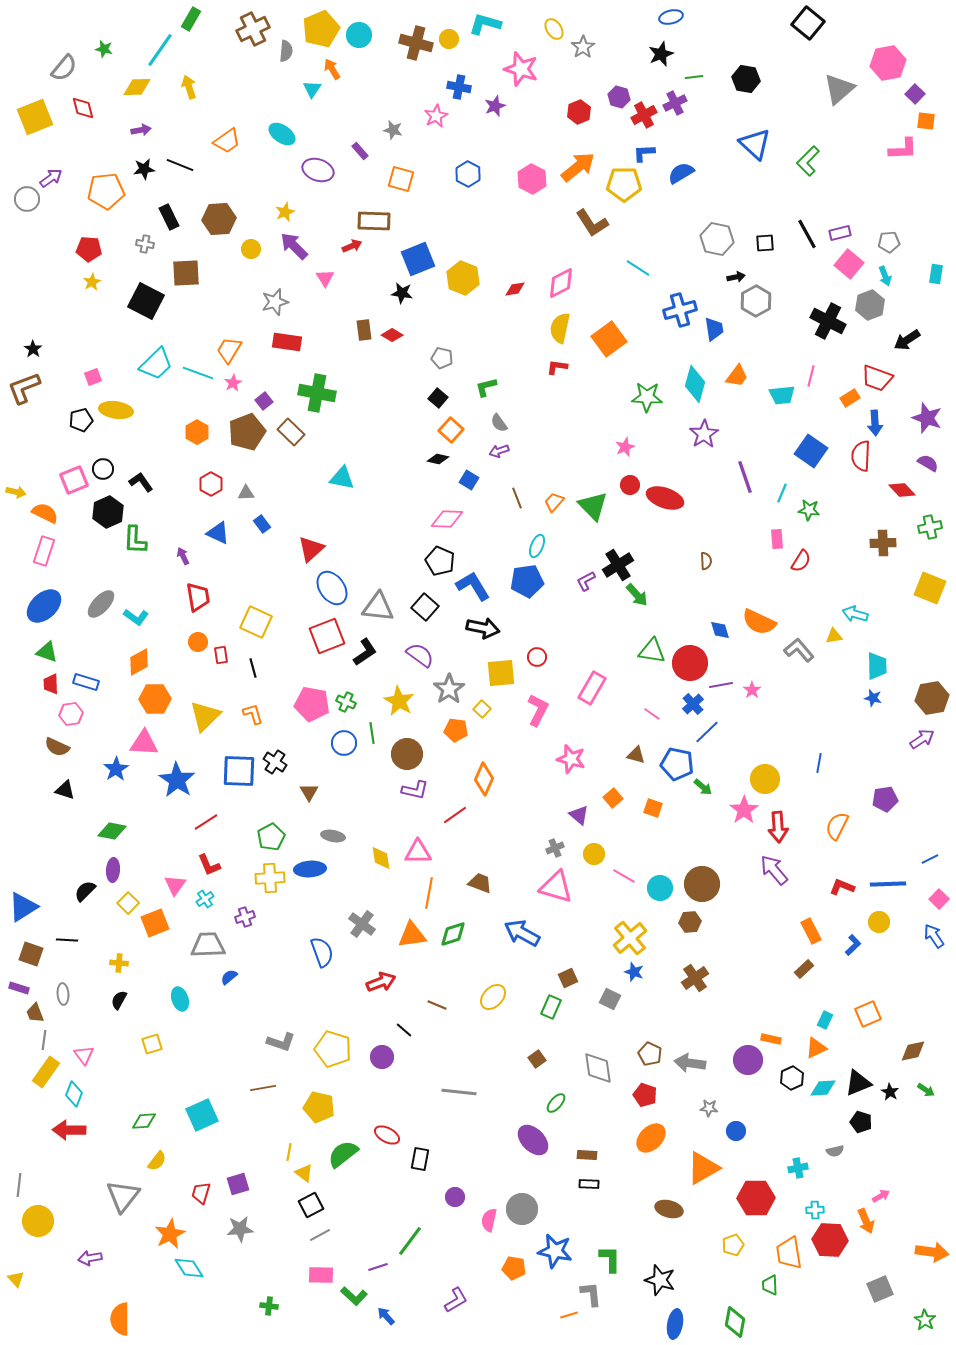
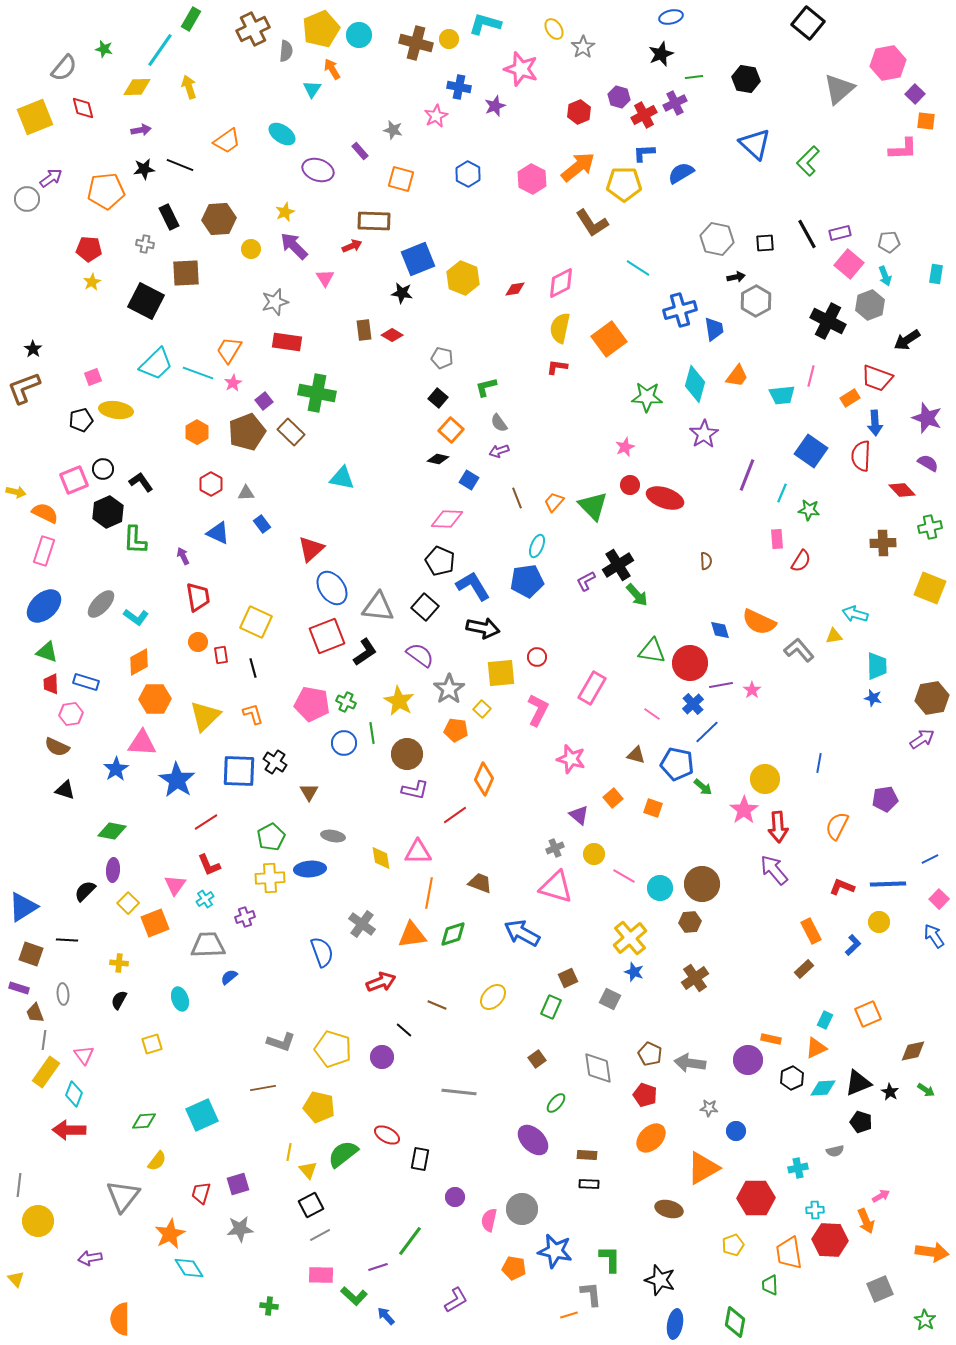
purple line at (745, 477): moved 2 px right, 2 px up; rotated 40 degrees clockwise
pink triangle at (144, 743): moved 2 px left
yellow triangle at (304, 1173): moved 4 px right, 3 px up; rotated 12 degrees clockwise
